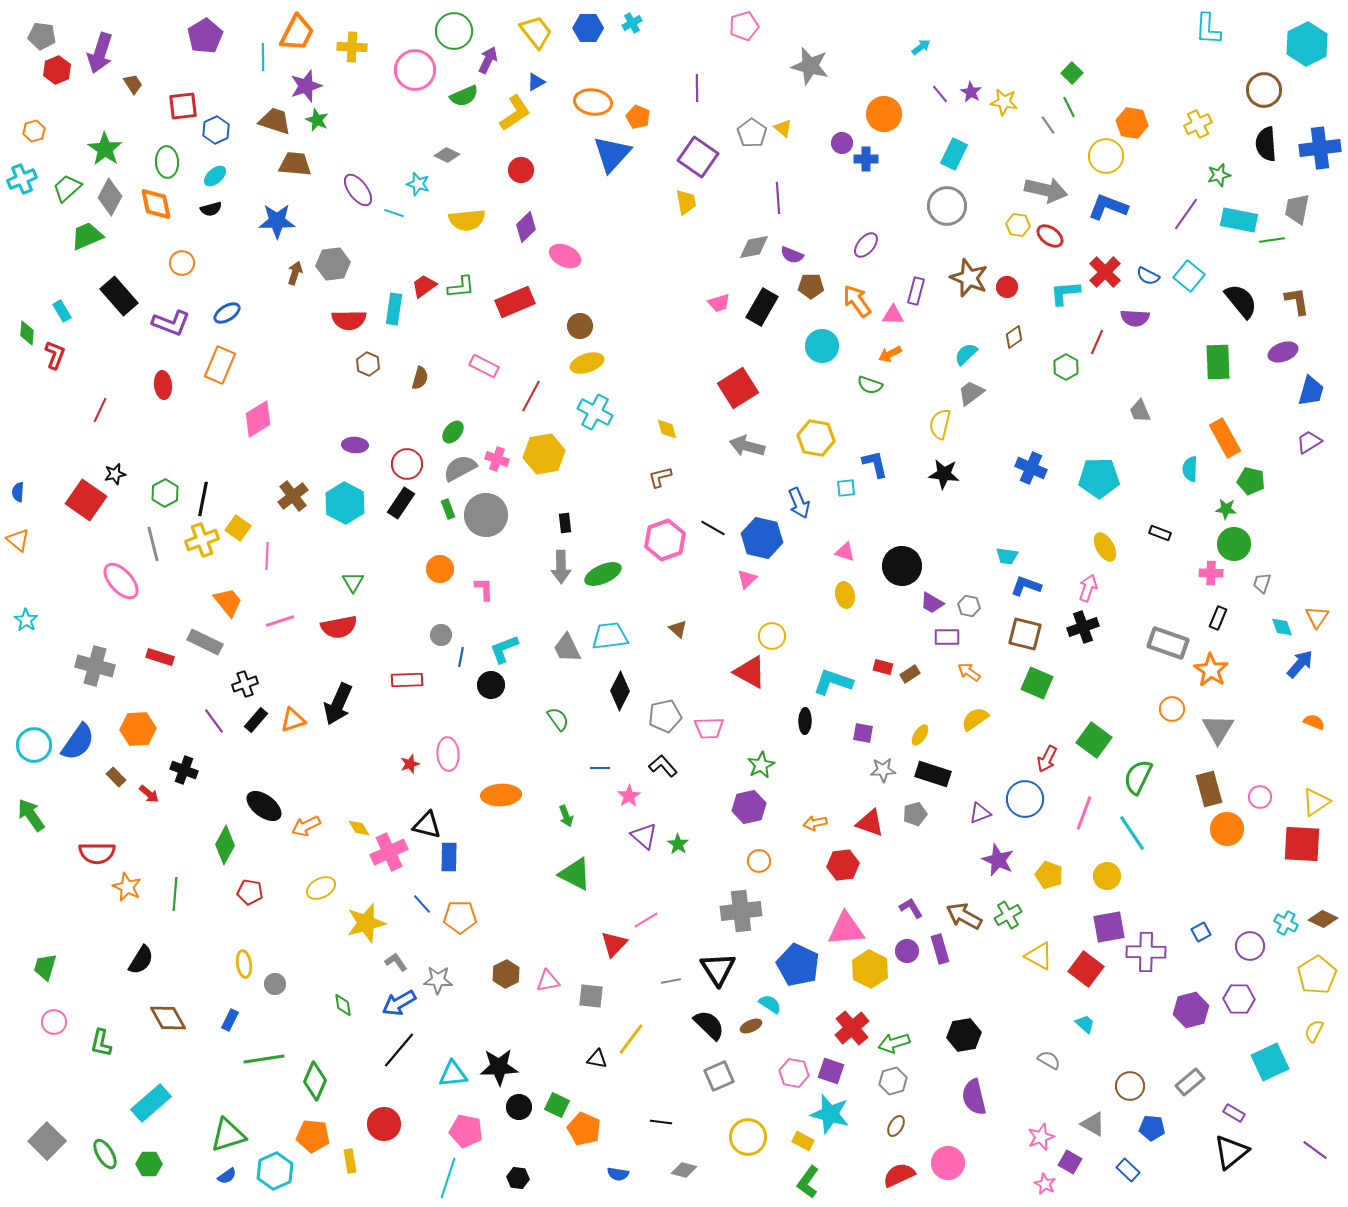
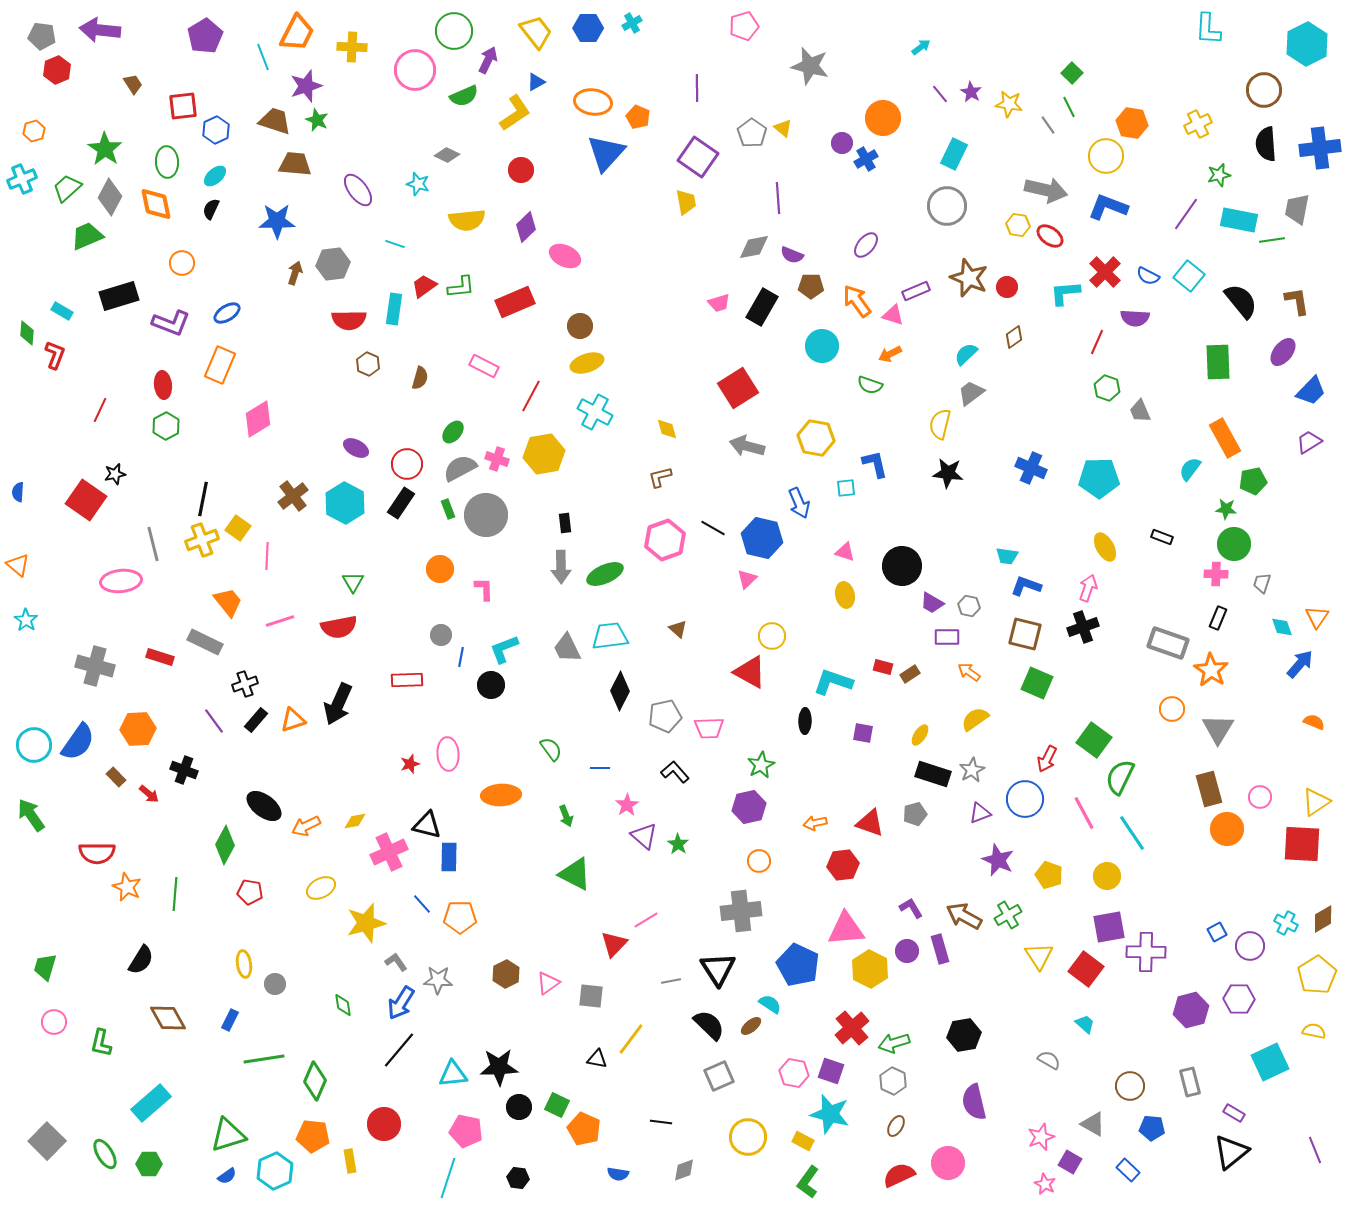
purple arrow at (100, 53): moved 23 px up; rotated 78 degrees clockwise
cyan line at (263, 57): rotated 20 degrees counterclockwise
yellow star at (1004, 102): moved 5 px right, 2 px down
orange circle at (884, 114): moved 1 px left, 4 px down
blue triangle at (612, 154): moved 6 px left, 1 px up
blue cross at (866, 159): rotated 30 degrees counterclockwise
black semicircle at (211, 209): rotated 130 degrees clockwise
cyan line at (394, 213): moved 1 px right, 31 px down
purple rectangle at (916, 291): rotated 52 degrees clockwise
black rectangle at (119, 296): rotated 66 degrees counterclockwise
cyan rectangle at (62, 311): rotated 30 degrees counterclockwise
pink triangle at (893, 315): rotated 15 degrees clockwise
purple ellipse at (1283, 352): rotated 32 degrees counterclockwise
green hexagon at (1066, 367): moved 41 px right, 21 px down; rotated 10 degrees counterclockwise
blue trapezoid at (1311, 391): rotated 28 degrees clockwise
purple ellipse at (355, 445): moved 1 px right, 3 px down; rotated 25 degrees clockwise
cyan semicircle at (1190, 469): rotated 35 degrees clockwise
black star at (944, 474): moved 4 px right, 1 px up
green pentagon at (1251, 481): moved 2 px right; rotated 24 degrees counterclockwise
green hexagon at (165, 493): moved 1 px right, 67 px up
black rectangle at (1160, 533): moved 2 px right, 4 px down
orange triangle at (18, 540): moved 25 px down
pink cross at (1211, 573): moved 5 px right, 1 px down
green ellipse at (603, 574): moved 2 px right
pink ellipse at (121, 581): rotated 54 degrees counterclockwise
green semicircle at (558, 719): moved 7 px left, 30 px down
black L-shape at (663, 766): moved 12 px right, 6 px down
gray star at (883, 770): moved 89 px right; rotated 25 degrees counterclockwise
green semicircle at (1138, 777): moved 18 px left
pink star at (629, 796): moved 2 px left, 9 px down
pink line at (1084, 813): rotated 48 degrees counterclockwise
yellow diamond at (359, 828): moved 4 px left, 7 px up; rotated 70 degrees counterclockwise
brown diamond at (1323, 919): rotated 56 degrees counterclockwise
blue square at (1201, 932): moved 16 px right
yellow triangle at (1039, 956): rotated 28 degrees clockwise
pink triangle at (548, 981): moved 2 px down; rotated 25 degrees counterclockwise
blue arrow at (399, 1003): moved 2 px right; rotated 28 degrees counterclockwise
brown ellipse at (751, 1026): rotated 15 degrees counterclockwise
yellow semicircle at (1314, 1031): rotated 75 degrees clockwise
gray hexagon at (893, 1081): rotated 20 degrees counterclockwise
gray rectangle at (1190, 1082): rotated 64 degrees counterclockwise
purple semicircle at (974, 1097): moved 5 px down
purple line at (1315, 1150): rotated 32 degrees clockwise
gray diamond at (684, 1170): rotated 35 degrees counterclockwise
